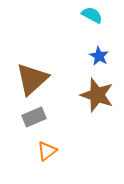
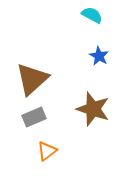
brown star: moved 4 px left, 14 px down
